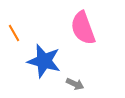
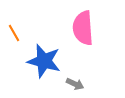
pink semicircle: rotated 16 degrees clockwise
